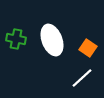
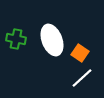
orange square: moved 8 px left, 5 px down
